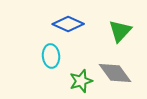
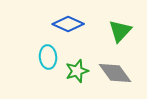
cyan ellipse: moved 3 px left, 1 px down
green star: moved 4 px left, 10 px up
